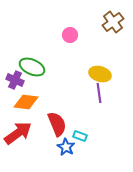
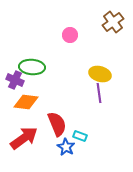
green ellipse: rotated 20 degrees counterclockwise
red arrow: moved 6 px right, 5 px down
